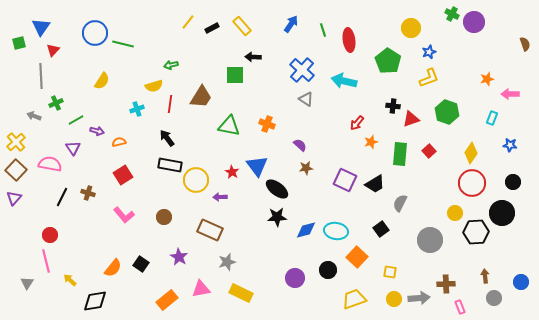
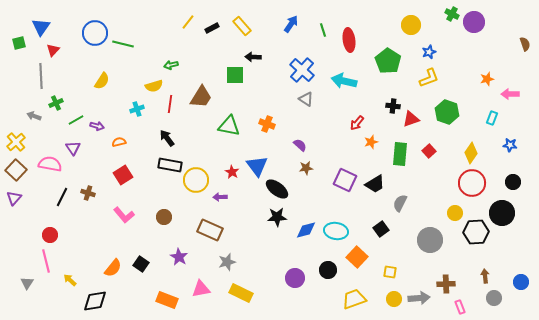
yellow circle at (411, 28): moved 3 px up
purple arrow at (97, 131): moved 5 px up
orange rectangle at (167, 300): rotated 60 degrees clockwise
